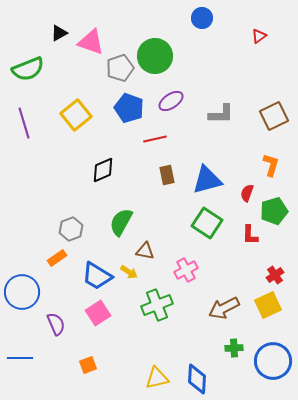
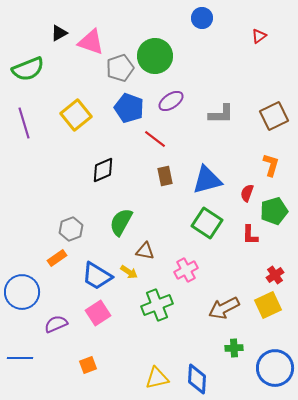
red line at (155, 139): rotated 50 degrees clockwise
brown rectangle at (167, 175): moved 2 px left, 1 px down
purple semicircle at (56, 324): rotated 90 degrees counterclockwise
blue circle at (273, 361): moved 2 px right, 7 px down
